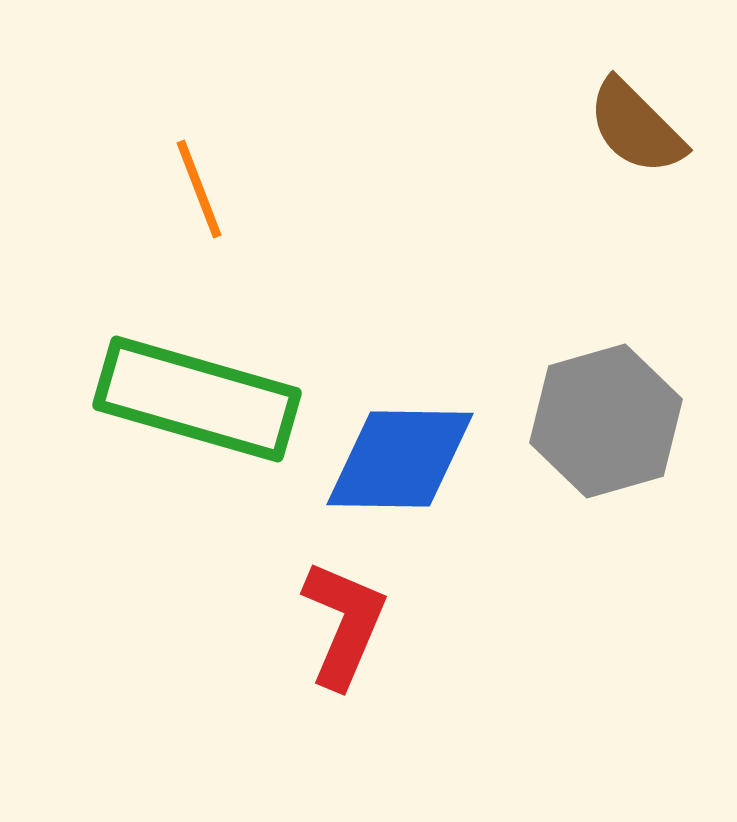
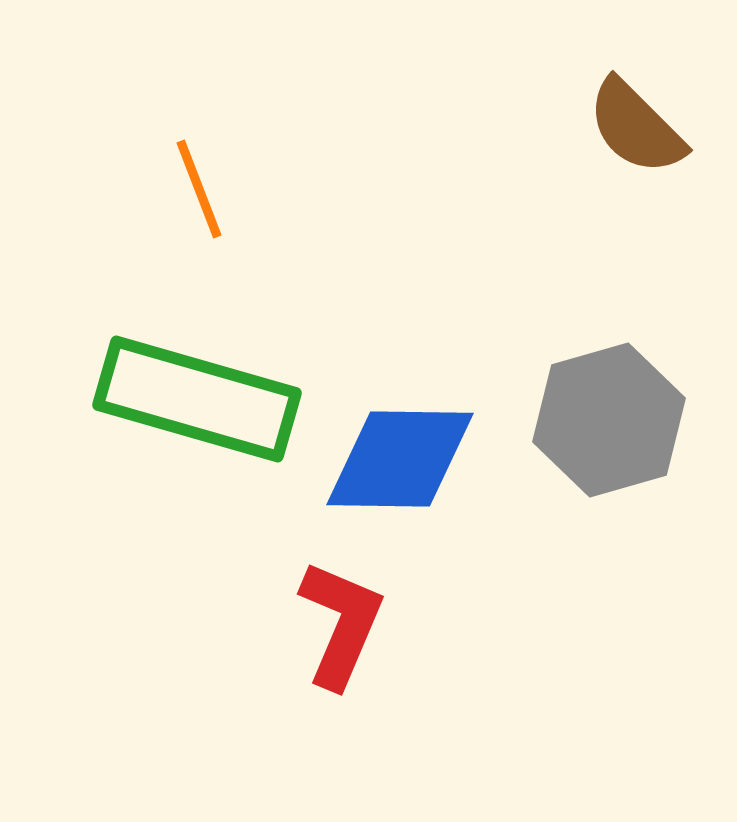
gray hexagon: moved 3 px right, 1 px up
red L-shape: moved 3 px left
